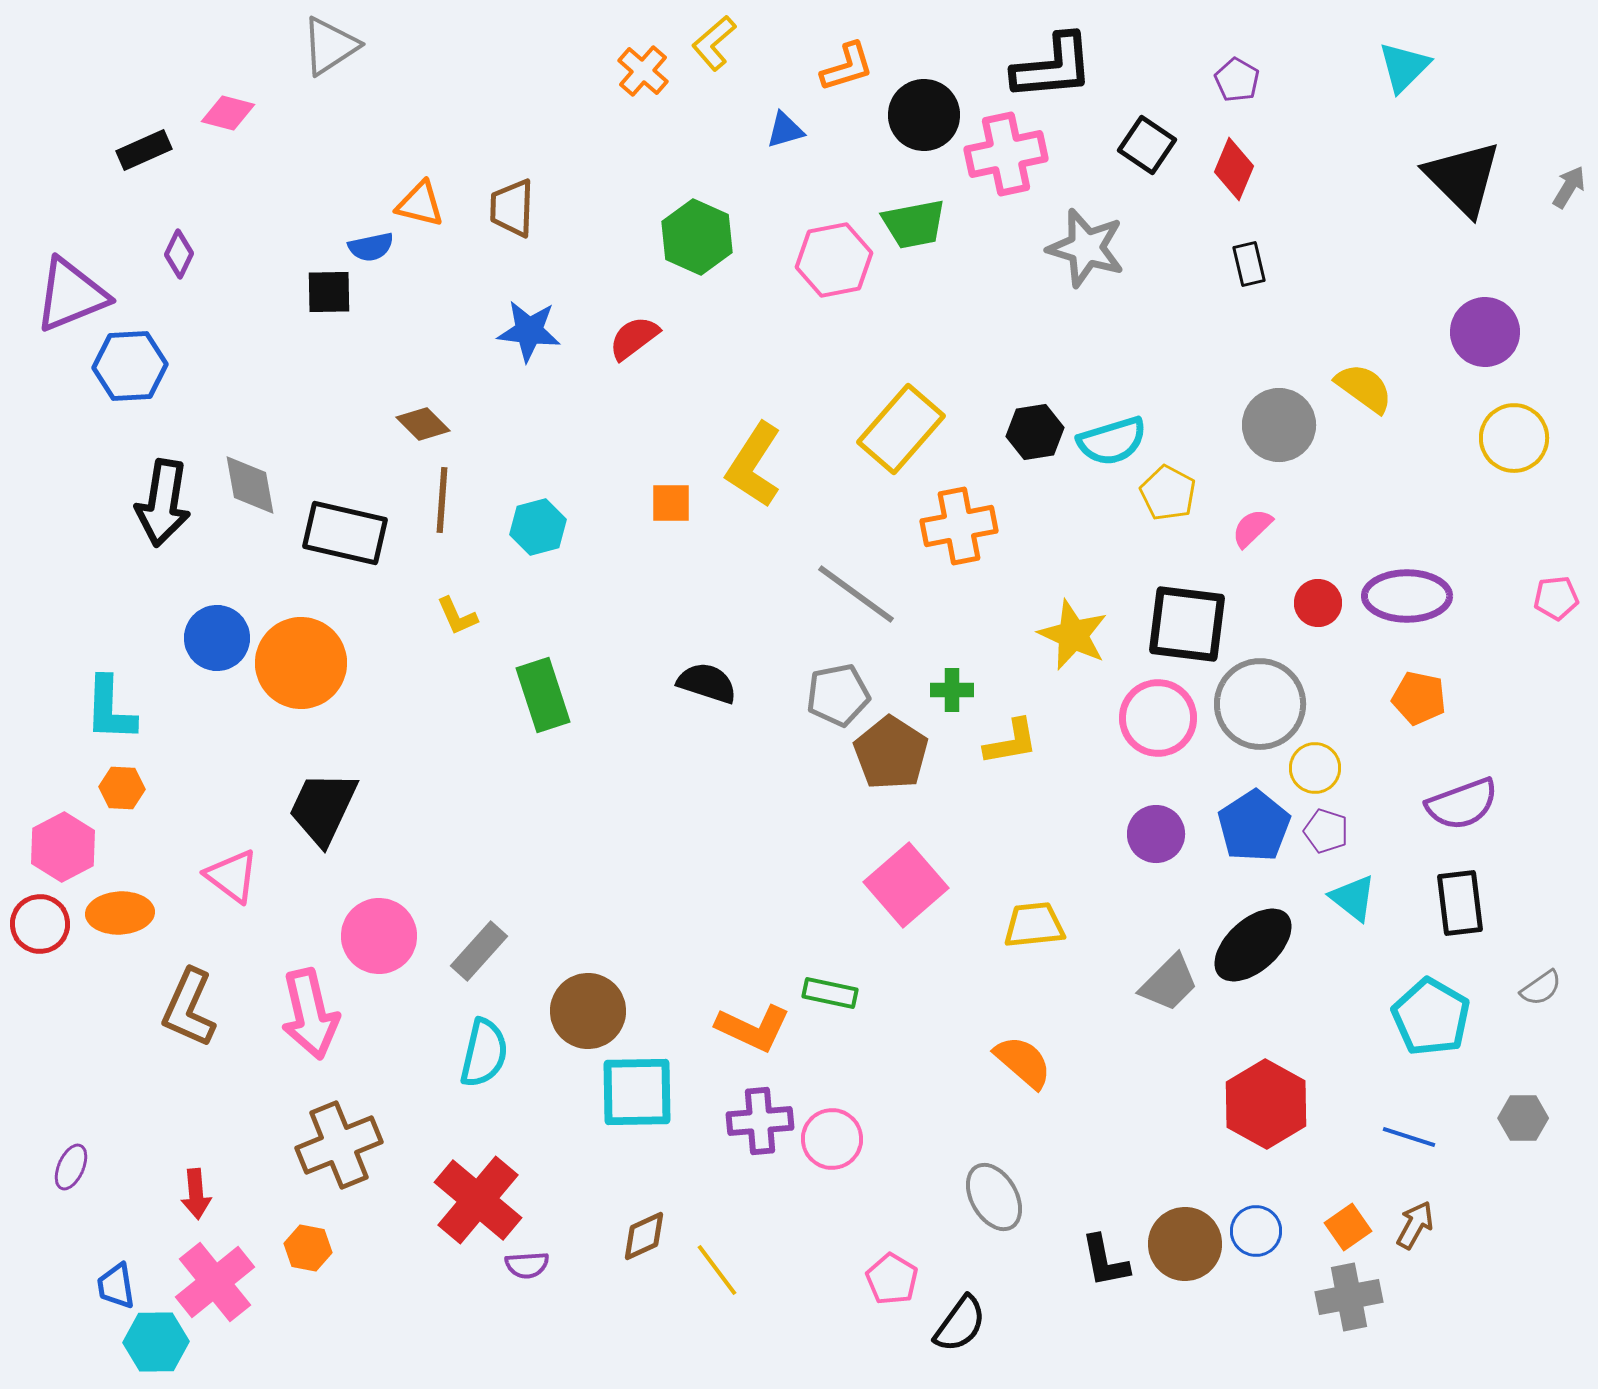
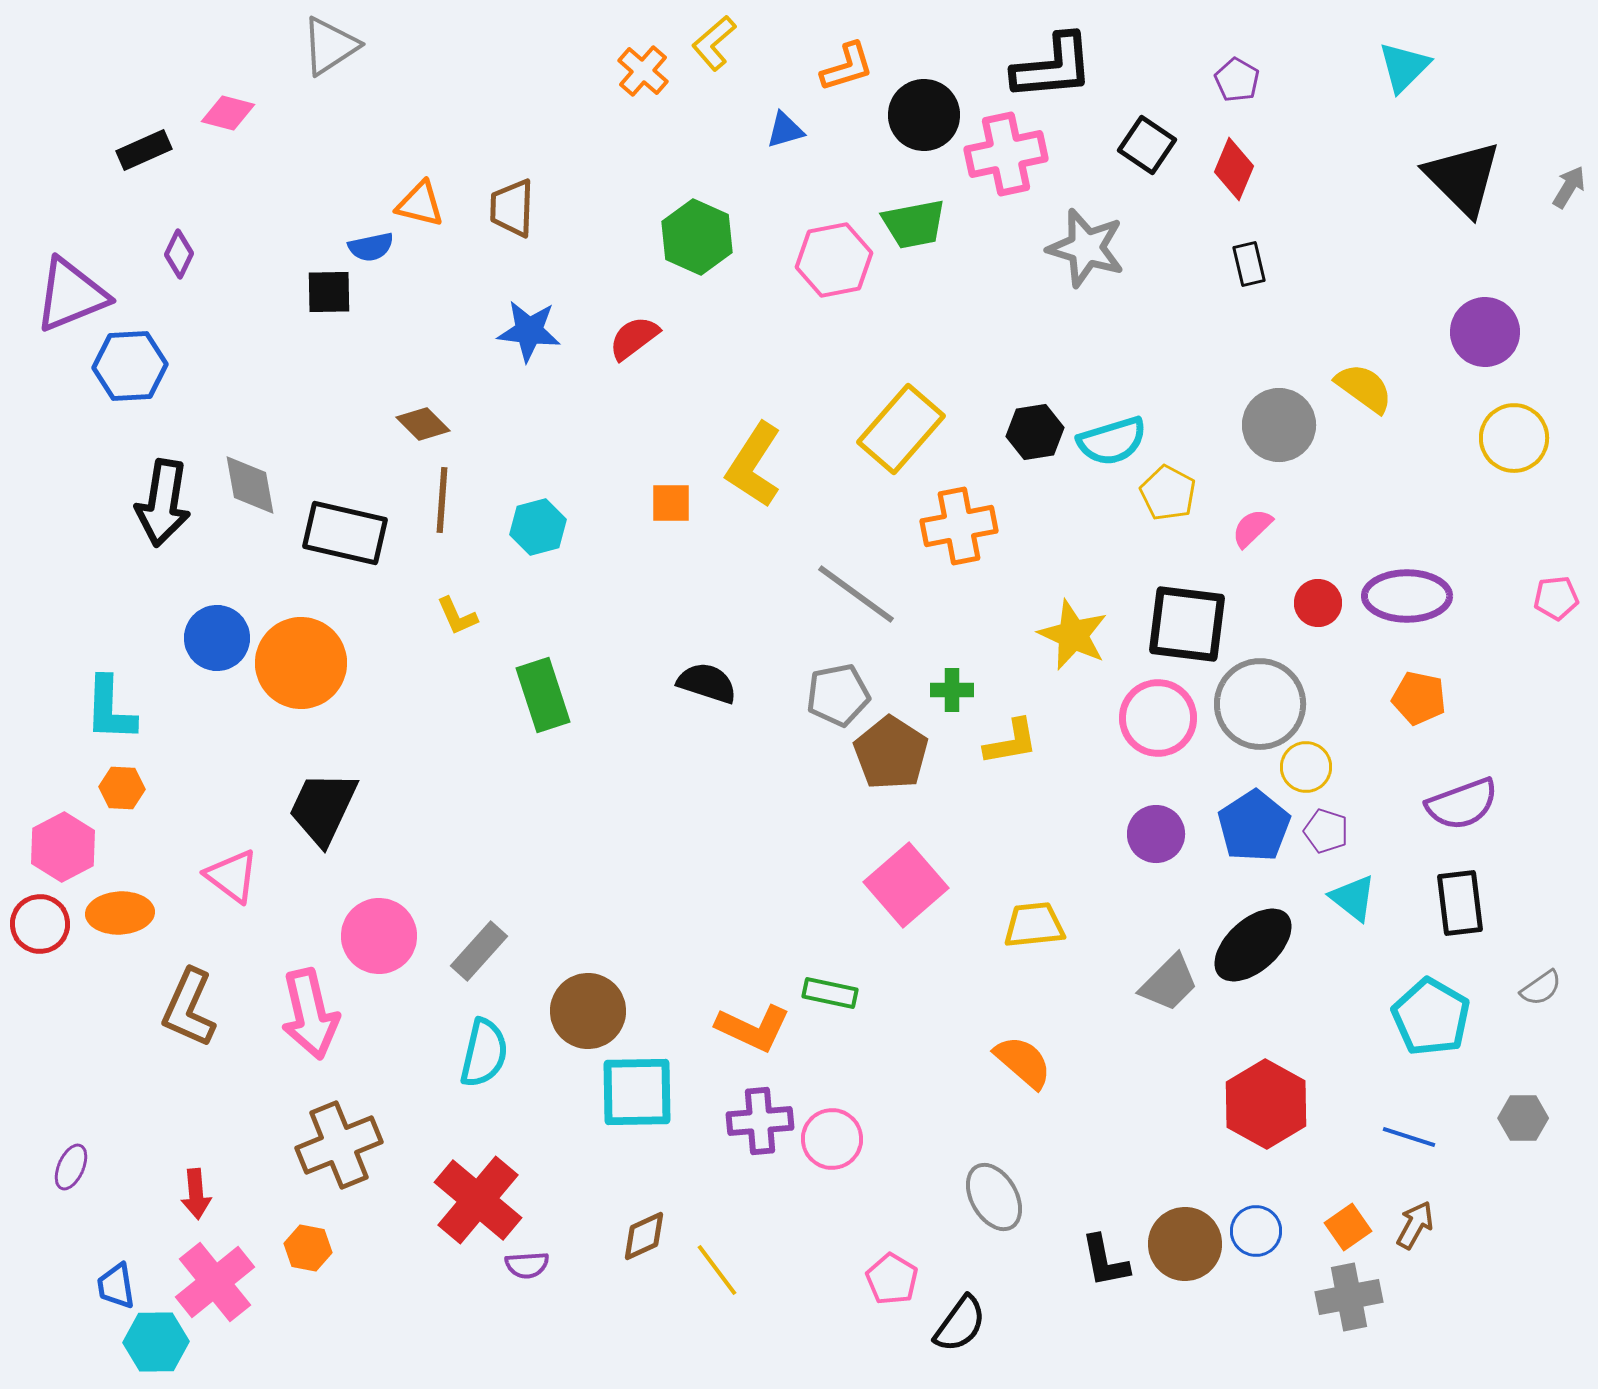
yellow circle at (1315, 768): moved 9 px left, 1 px up
